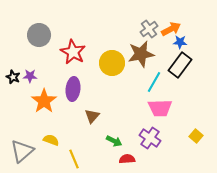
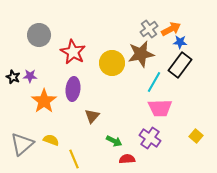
gray triangle: moved 7 px up
